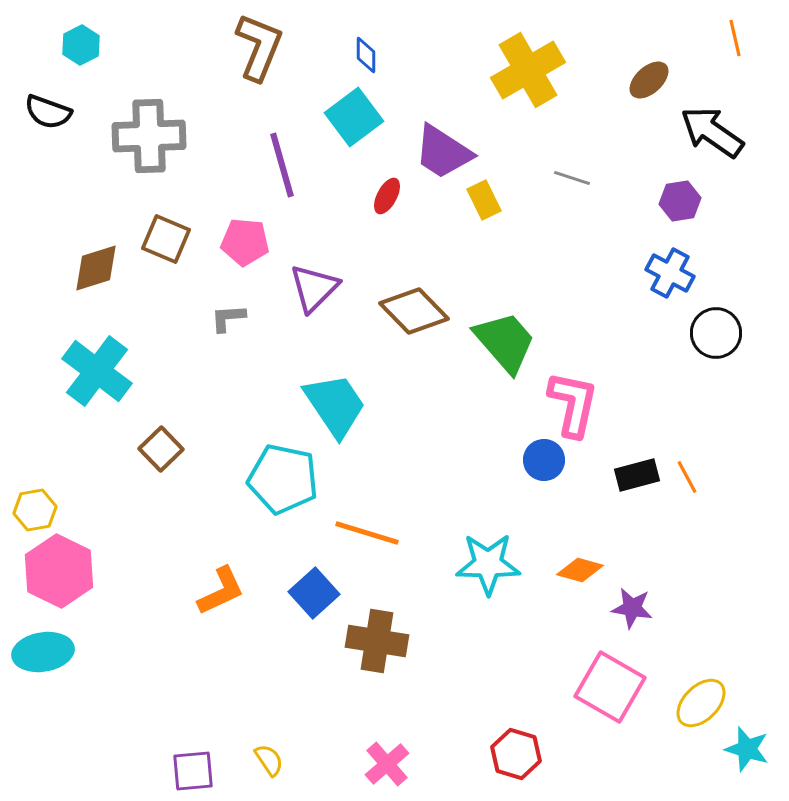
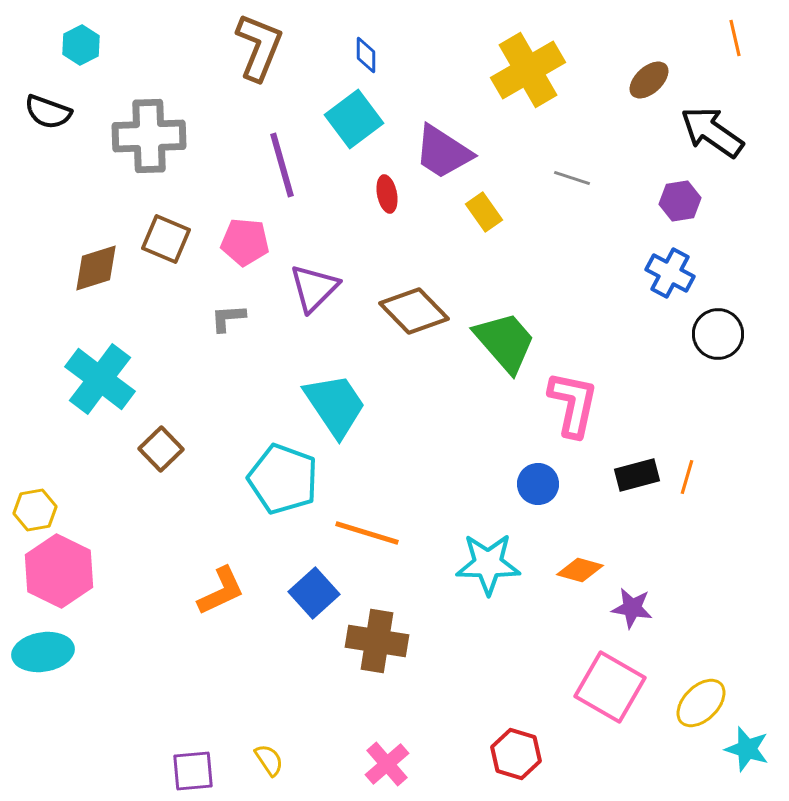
cyan square at (354, 117): moved 2 px down
red ellipse at (387, 196): moved 2 px up; rotated 39 degrees counterclockwise
yellow rectangle at (484, 200): moved 12 px down; rotated 9 degrees counterclockwise
black circle at (716, 333): moved 2 px right, 1 px down
cyan cross at (97, 371): moved 3 px right, 8 px down
blue circle at (544, 460): moved 6 px left, 24 px down
orange line at (687, 477): rotated 44 degrees clockwise
cyan pentagon at (283, 479): rotated 8 degrees clockwise
